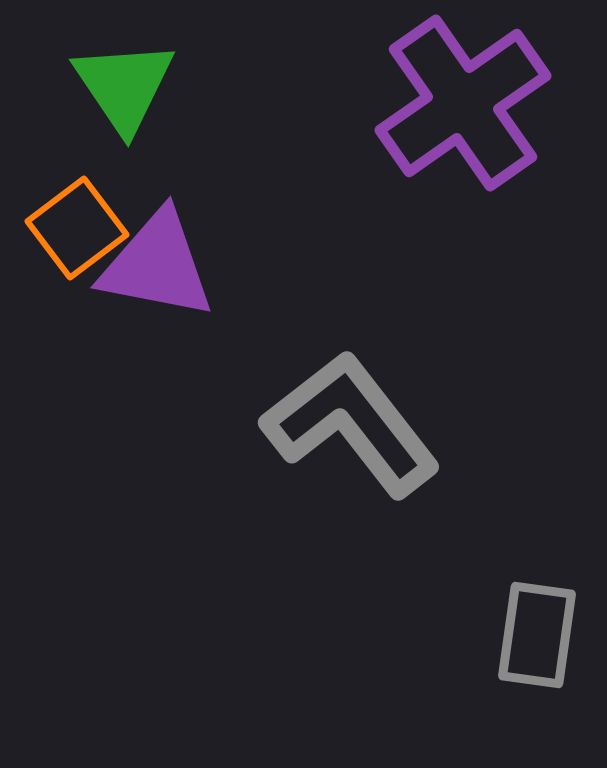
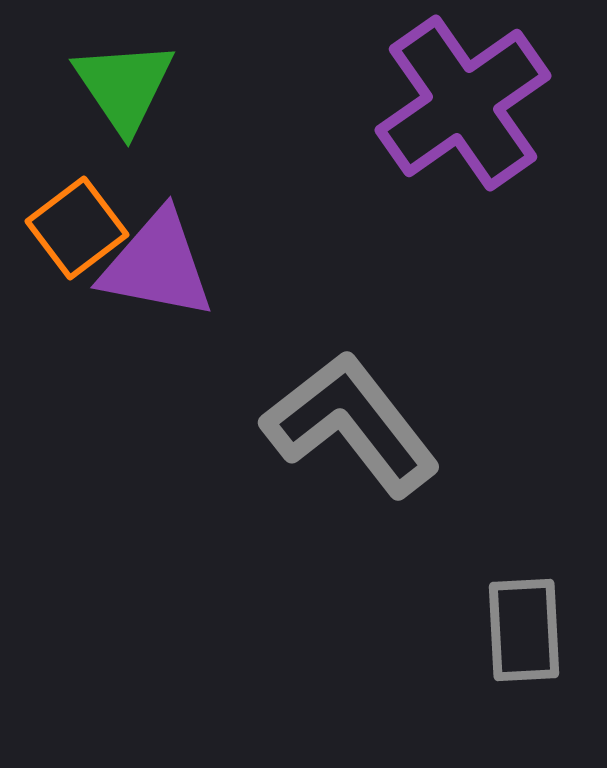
gray rectangle: moved 13 px left, 5 px up; rotated 11 degrees counterclockwise
